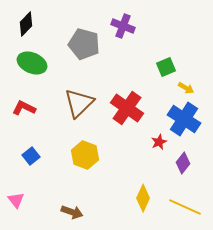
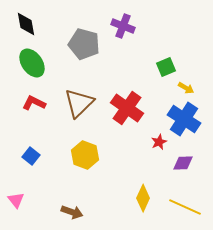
black diamond: rotated 55 degrees counterclockwise
green ellipse: rotated 32 degrees clockwise
red L-shape: moved 10 px right, 5 px up
blue square: rotated 12 degrees counterclockwise
purple diamond: rotated 50 degrees clockwise
